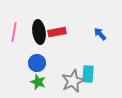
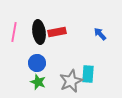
gray star: moved 2 px left
